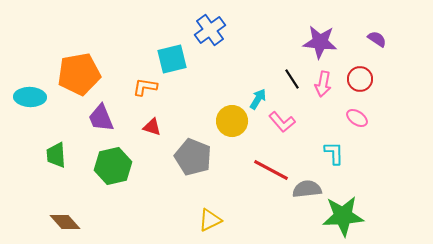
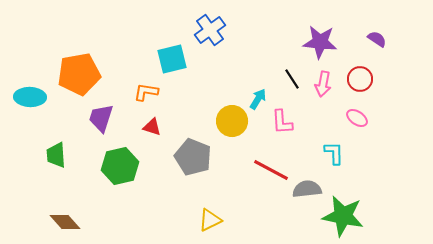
orange L-shape: moved 1 px right, 5 px down
purple trapezoid: rotated 40 degrees clockwise
pink L-shape: rotated 36 degrees clockwise
green hexagon: moved 7 px right
green star: rotated 15 degrees clockwise
